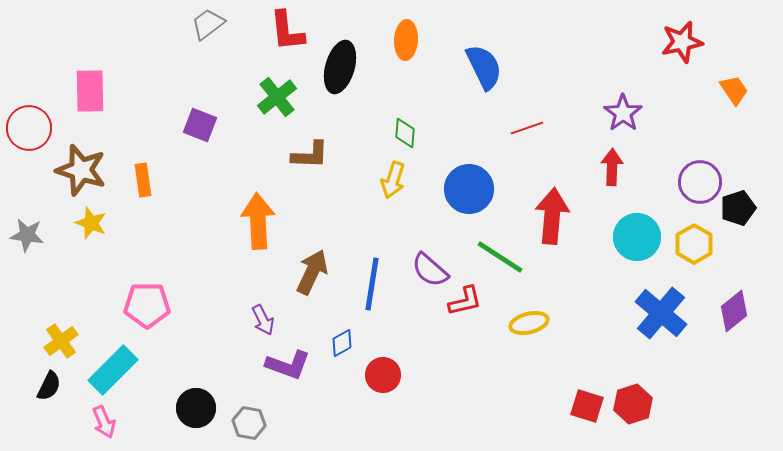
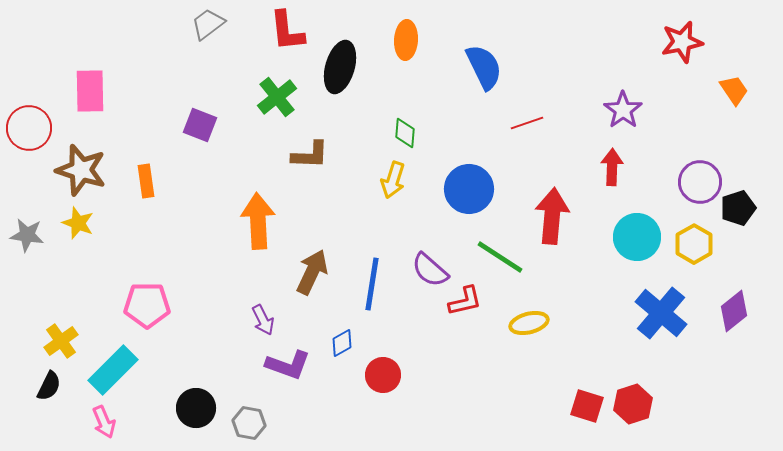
purple star at (623, 113): moved 3 px up
red line at (527, 128): moved 5 px up
orange rectangle at (143, 180): moved 3 px right, 1 px down
yellow star at (91, 223): moved 13 px left
